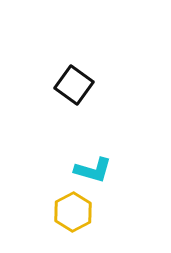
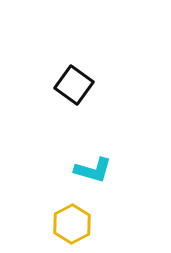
yellow hexagon: moved 1 px left, 12 px down
